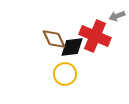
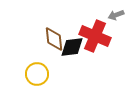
gray arrow: moved 1 px left, 1 px up
brown diamond: rotated 20 degrees clockwise
yellow circle: moved 28 px left
